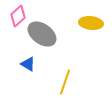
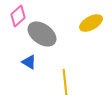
yellow ellipse: rotated 35 degrees counterclockwise
blue triangle: moved 1 px right, 2 px up
yellow line: rotated 25 degrees counterclockwise
